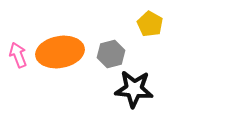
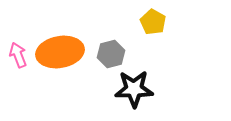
yellow pentagon: moved 3 px right, 2 px up
black star: rotated 6 degrees counterclockwise
